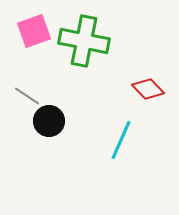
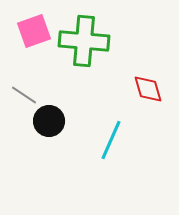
green cross: rotated 6 degrees counterclockwise
red diamond: rotated 28 degrees clockwise
gray line: moved 3 px left, 1 px up
cyan line: moved 10 px left
